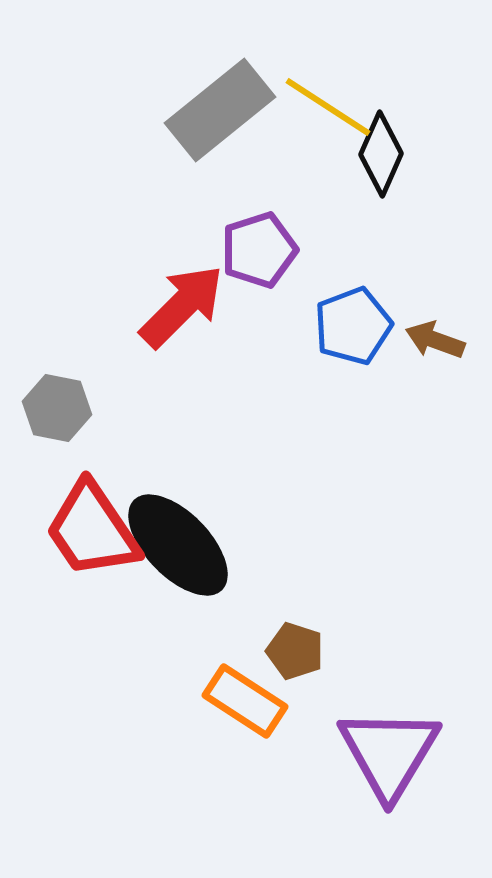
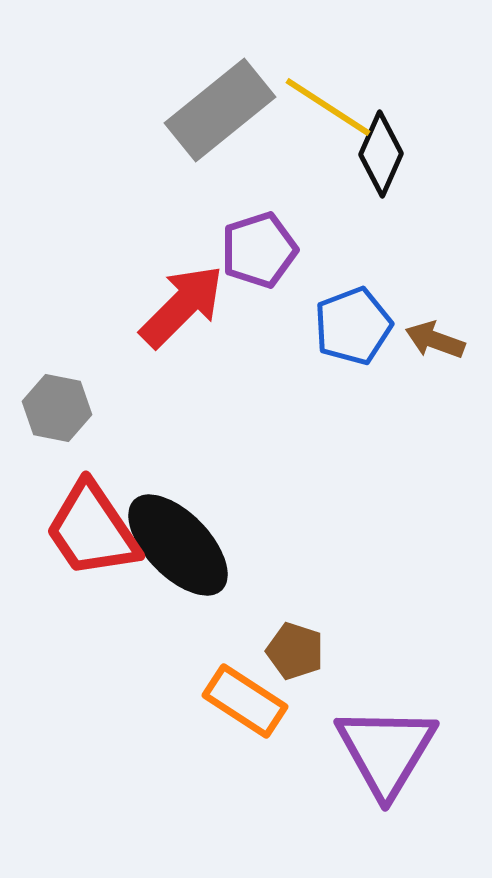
purple triangle: moved 3 px left, 2 px up
